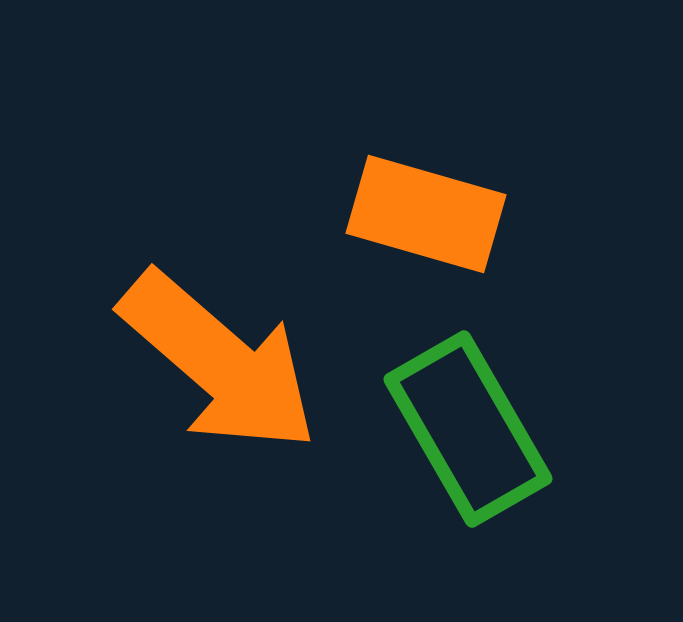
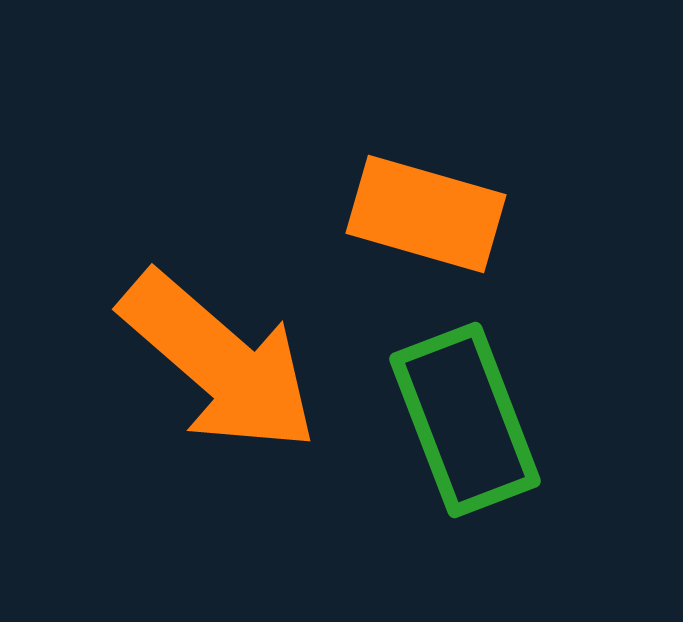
green rectangle: moved 3 px left, 9 px up; rotated 9 degrees clockwise
